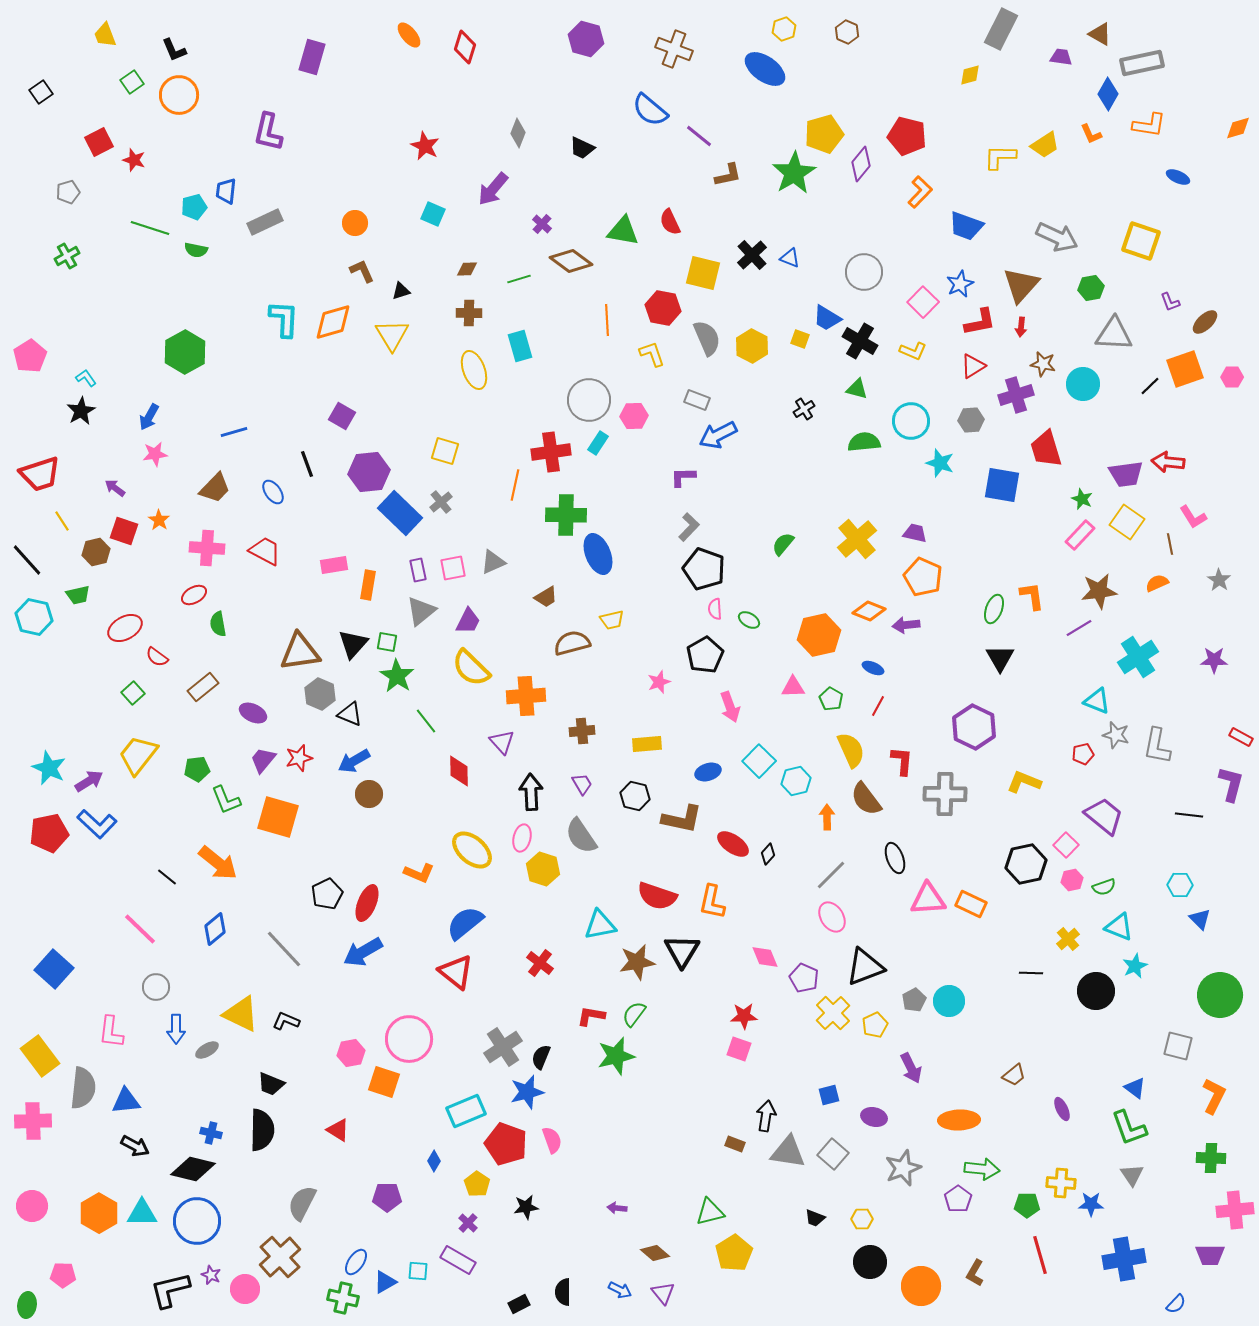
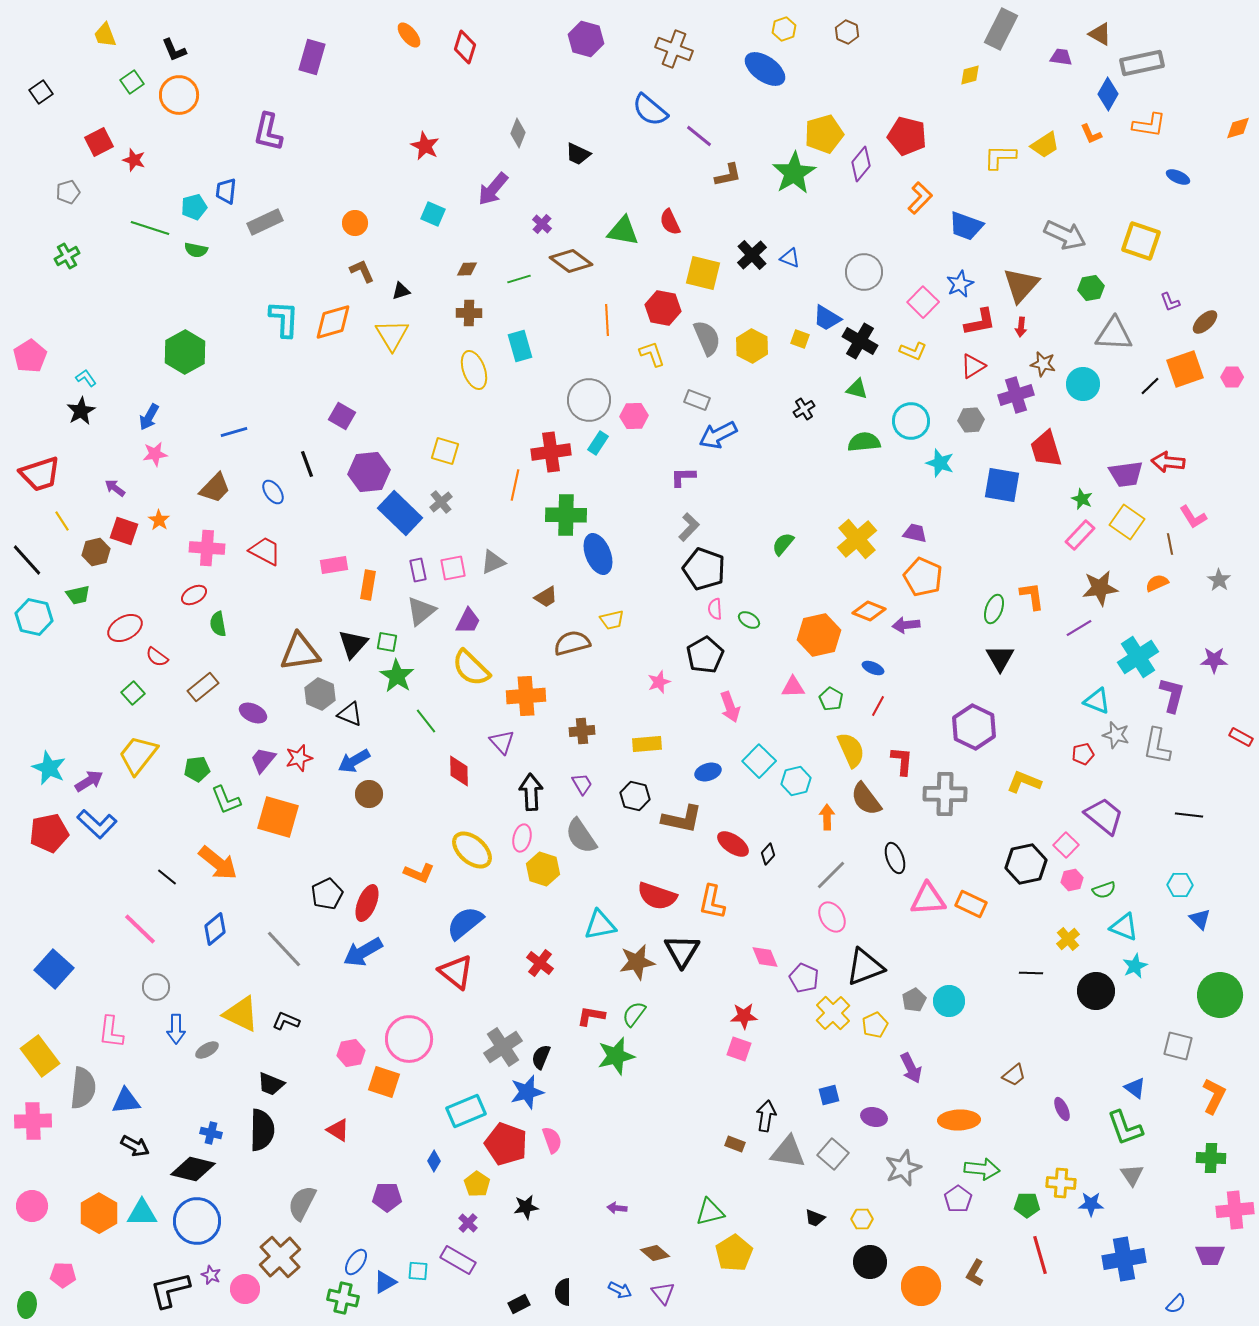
black trapezoid at (582, 148): moved 4 px left, 6 px down
orange L-shape at (920, 192): moved 6 px down
gray arrow at (1057, 237): moved 8 px right, 2 px up
brown star at (1099, 591): moved 1 px right, 3 px up
purple L-shape at (1231, 784): moved 59 px left, 89 px up
green semicircle at (1104, 887): moved 3 px down
cyan triangle at (1119, 927): moved 5 px right
green L-shape at (1129, 1128): moved 4 px left
